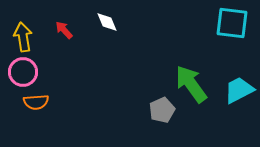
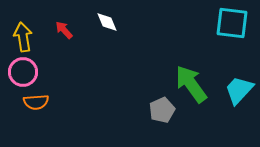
cyan trapezoid: rotated 20 degrees counterclockwise
